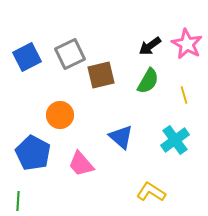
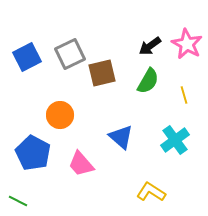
brown square: moved 1 px right, 2 px up
green line: rotated 66 degrees counterclockwise
